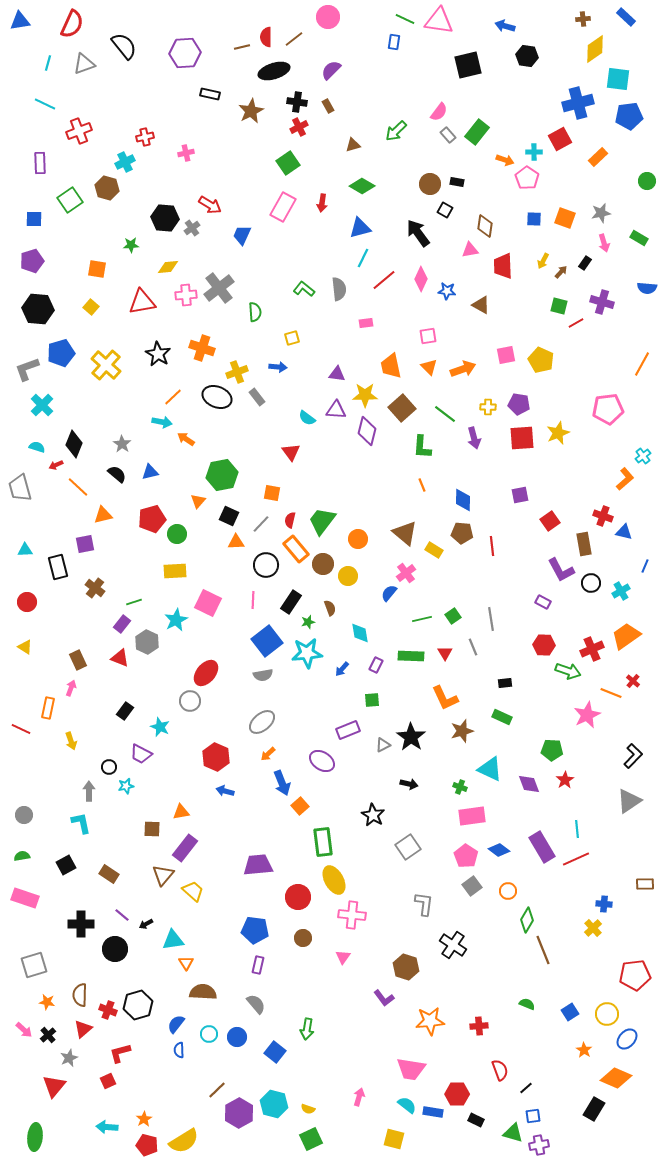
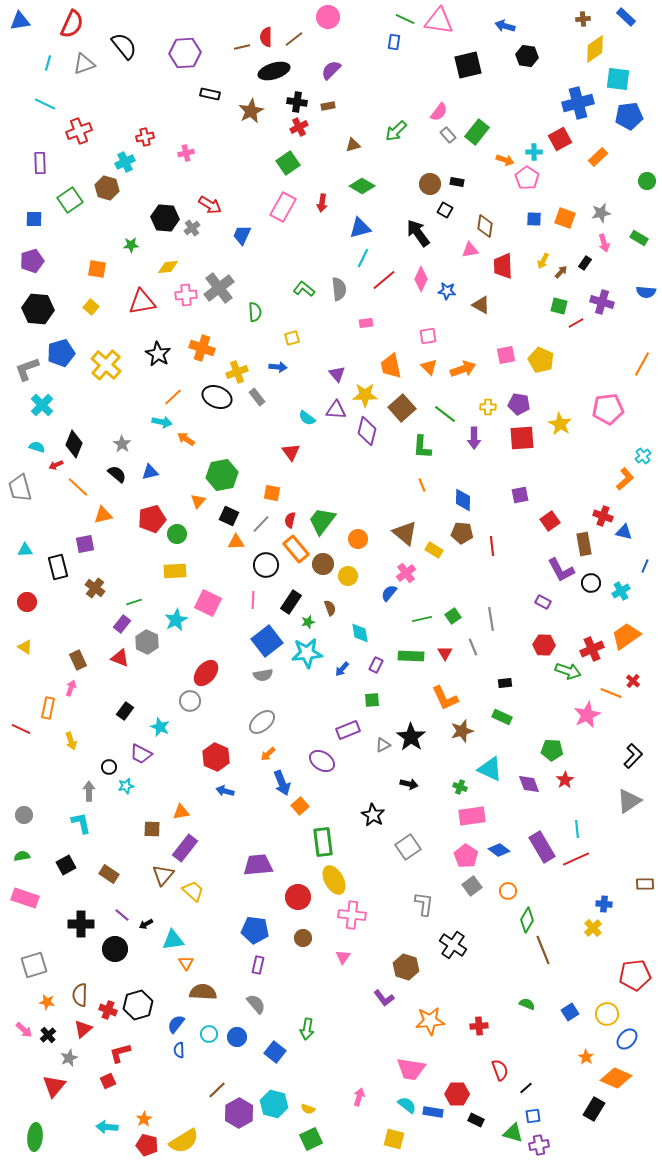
brown rectangle at (328, 106): rotated 72 degrees counterclockwise
blue semicircle at (647, 288): moved 1 px left, 4 px down
purple triangle at (337, 374): rotated 42 degrees clockwise
yellow star at (558, 433): moved 2 px right, 9 px up; rotated 20 degrees counterclockwise
purple arrow at (474, 438): rotated 15 degrees clockwise
orange star at (584, 1050): moved 2 px right, 7 px down
